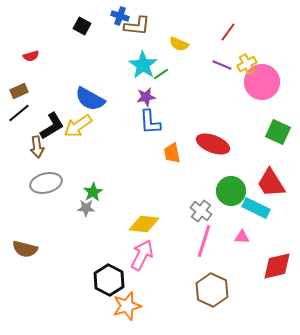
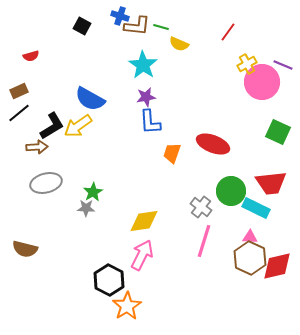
purple line: moved 61 px right
green line: moved 47 px up; rotated 49 degrees clockwise
brown arrow: rotated 85 degrees counterclockwise
orange trapezoid: rotated 30 degrees clockwise
red trapezoid: rotated 64 degrees counterclockwise
gray cross: moved 4 px up
yellow diamond: moved 3 px up; rotated 16 degrees counterclockwise
pink triangle: moved 8 px right
brown hexagon: moved 38 px right, 32 px up
orange star: rotated 16 degrees counterclockwise
